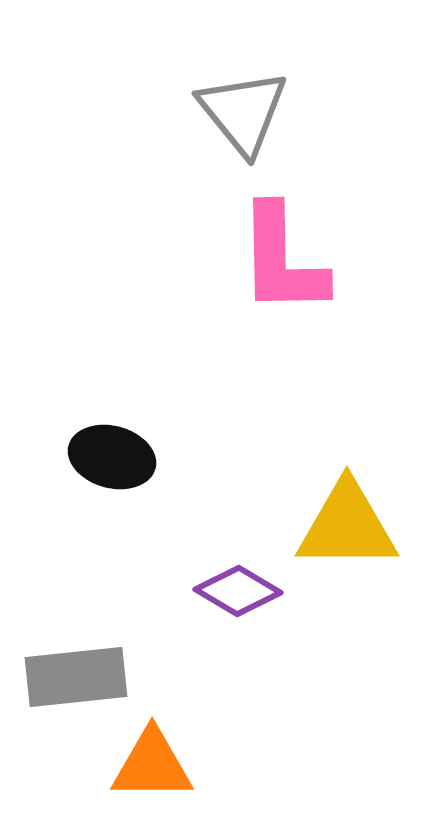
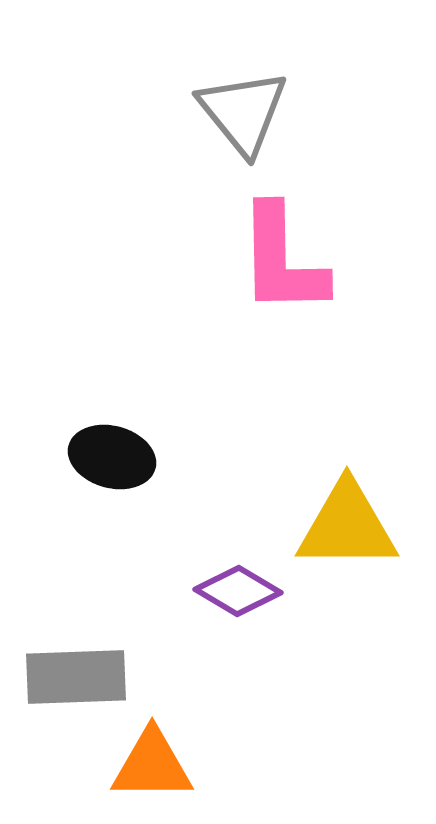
gray rectangle: rotated 4 degrees clockwise
